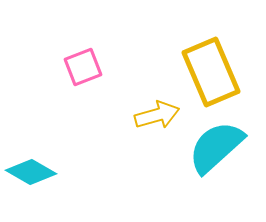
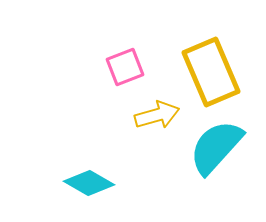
pink square: moved 42 px right
cyan semicircle: rotated 6 degrees counterclockwise
cyan diamond: moved 58 px right, 11 px down
